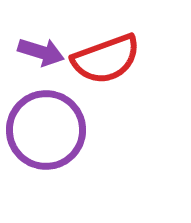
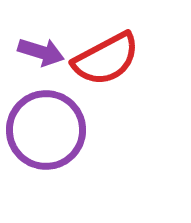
red semicircle: rotated 8 degrees counterclockwise
